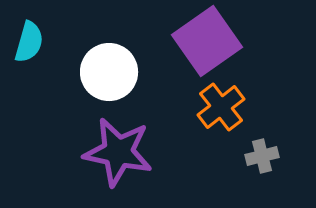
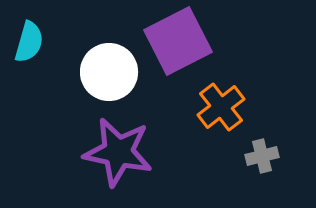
purple square: moved 29 px left; rotated 8 degrees clockwise
